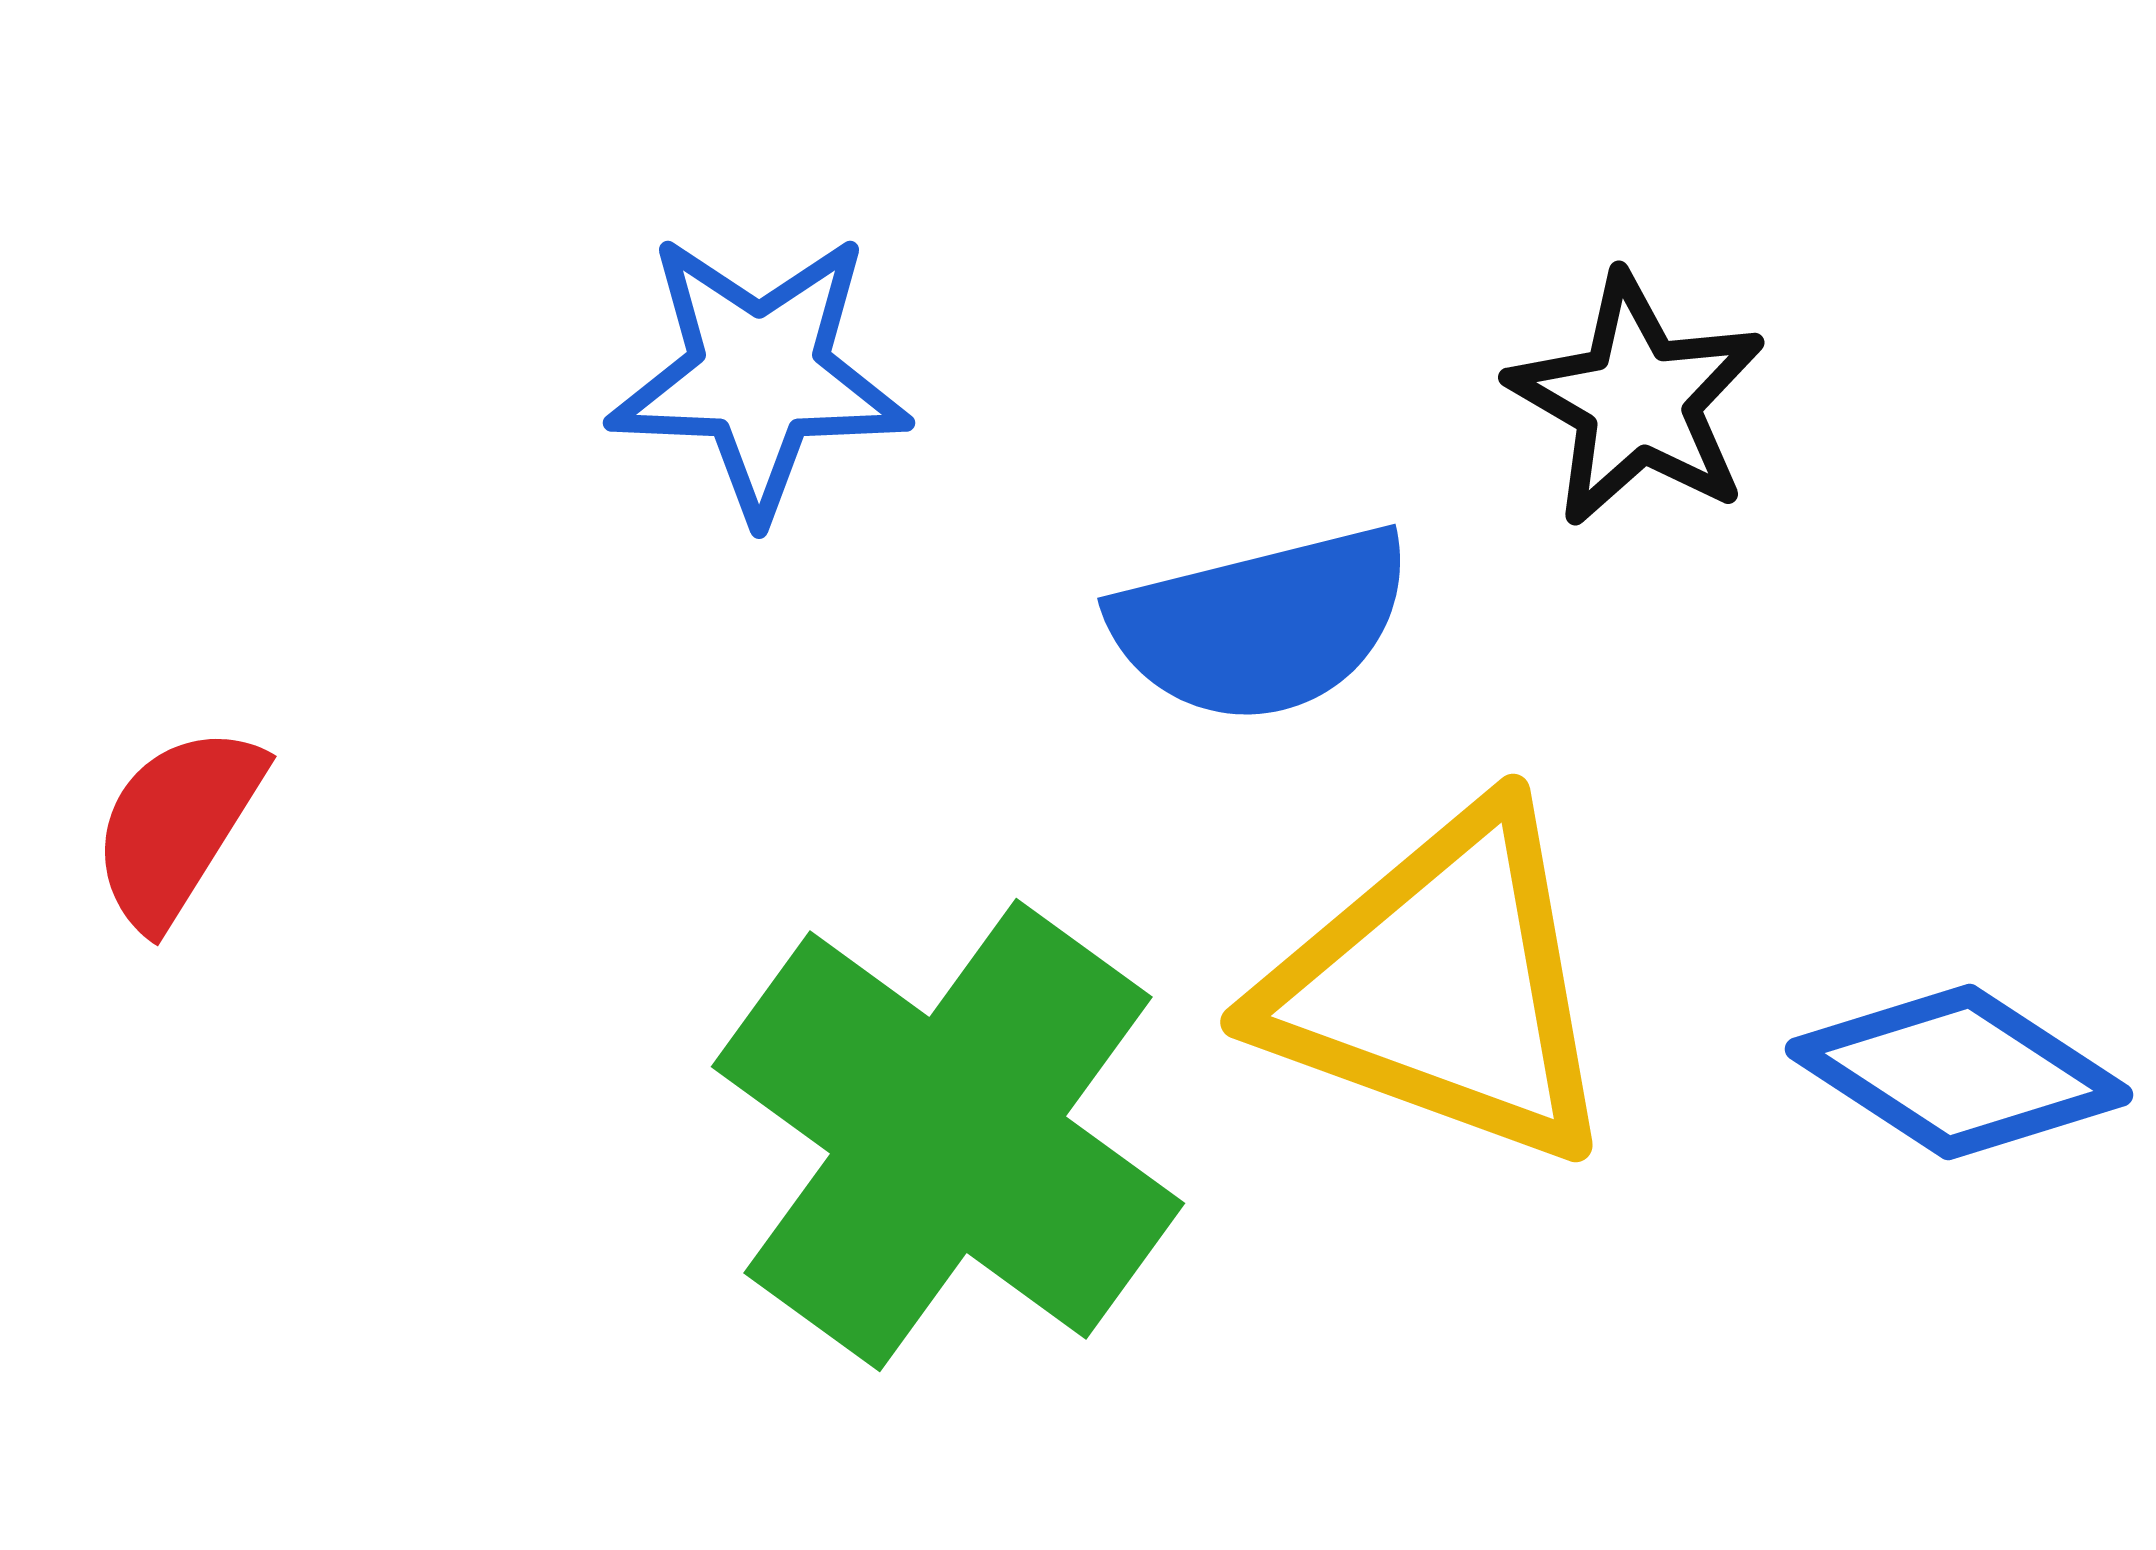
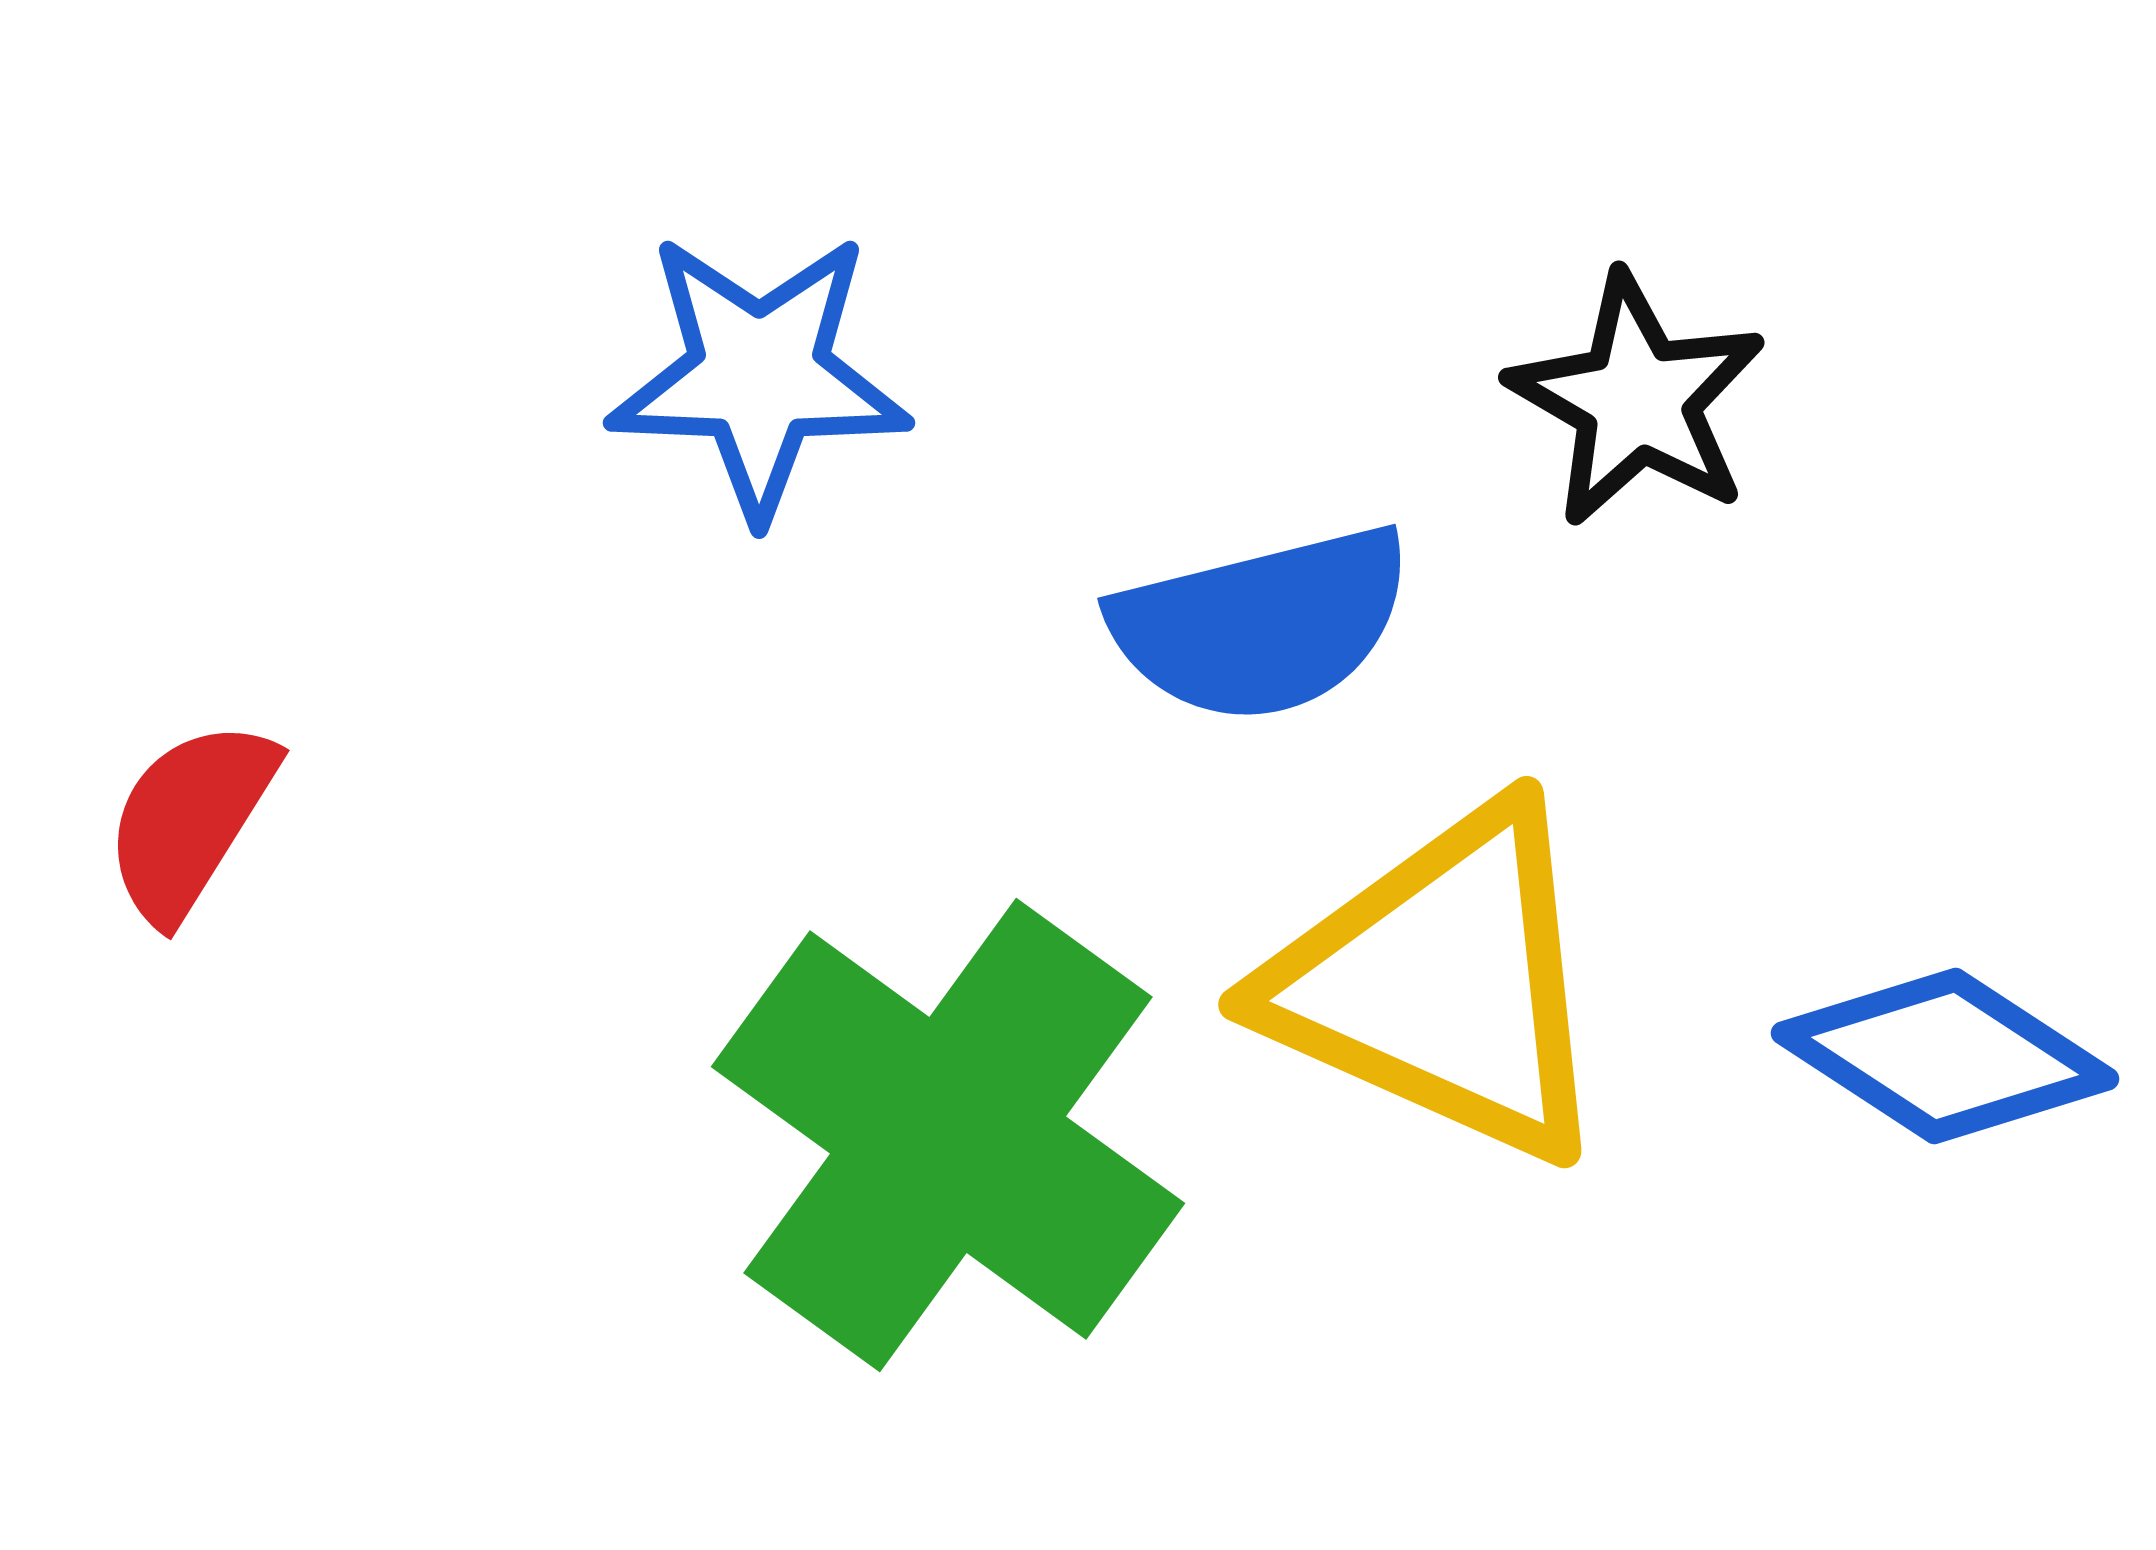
red semicircle: moved 13 px right, 6 px up
yellow triangle: moved 3 px up; rotated 4 degrees clockwise
blue diamond: moved 14 px left, 16 px up
